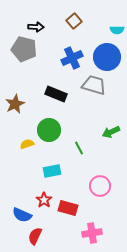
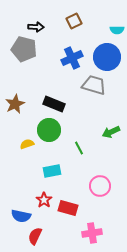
brown square: rotated 14 degrees clockwise
black rectangle: moved 2 px left, 10 px down
blue semicircle: moved 1 px left, 1 px down; rotated 12 degrees counterclockwise
